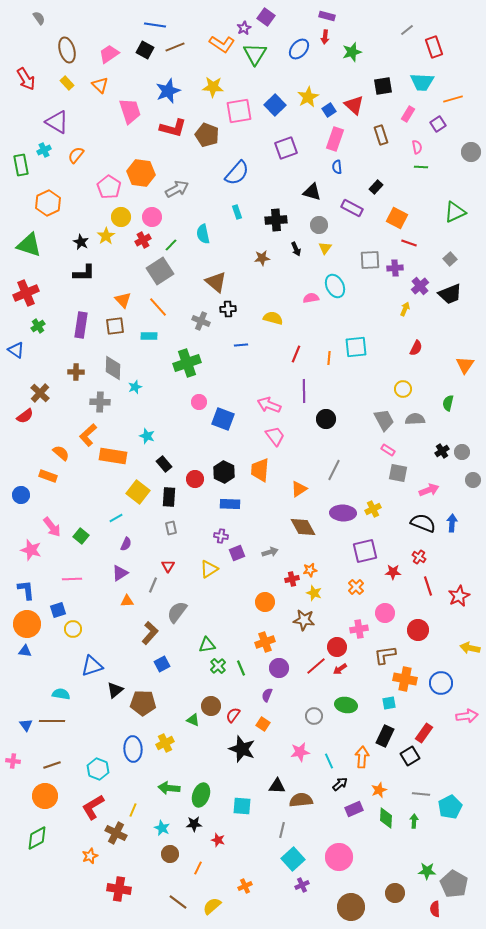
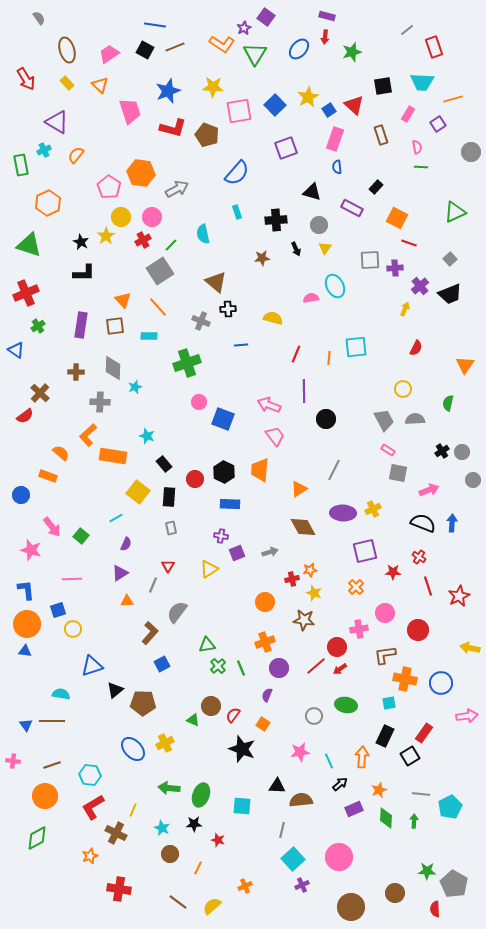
blue ellipse at (133, 749): rotated 40 degrees counterclockwise
cyan hexagon at (98, 769): moved 8 px left, 6 px down; rotated 15 degrees counterclockwise
